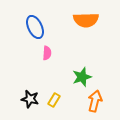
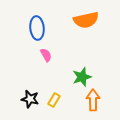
orange semicircle: rotated 10 degrees counterclockwise
blue ellipse: moved 2 px right, 1 px down; rotated 20 degrees clockwise
pink semicircle: moved 1 px left, 2 px down; rotated 32 degrees counterclockwise
orange arrow: moved 2 px left, 1 px up; rotated 15 degrees counterclockwise
